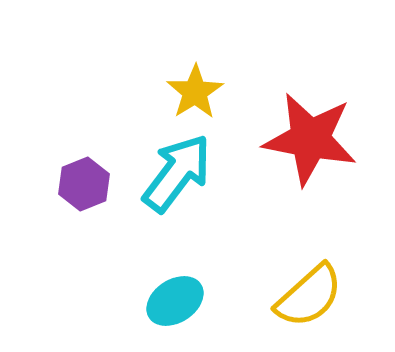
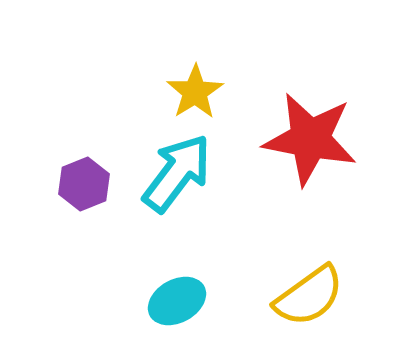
yellow semicircle: rotated 6 degrees clockwise
cyan ellipse: moved 2 px right; rotated 4 degrees clockwise
